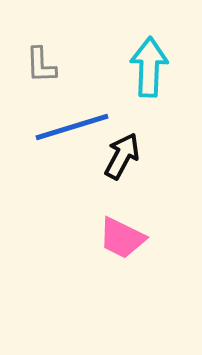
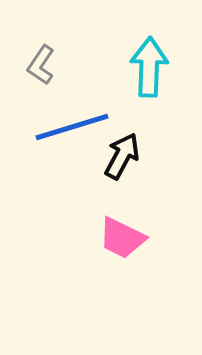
gray L-shape: rotated 36 degrees clockwise
